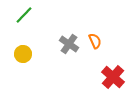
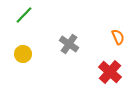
orange semicircle: moved 23 px right, 4 px up
red cross: moved 3 px left, 5 px up
